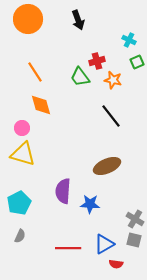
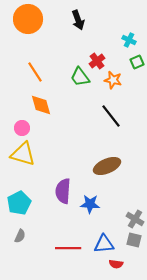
red cross: rotated 21 degrees counterclockwise
blue triangle: rotated 25 degrees clockwise
